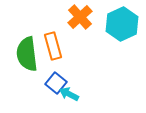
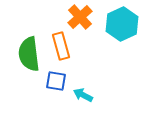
orange rectangle: moved 8 px right
green semicircle: moved 2 px right
blue square: moved 2 px up; rotated 30 degrees counterclockwise
cyan arrow: moved 14 px right, 1 px down
